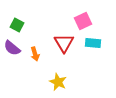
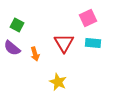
pink square: moved 5 px right, 3 px up
